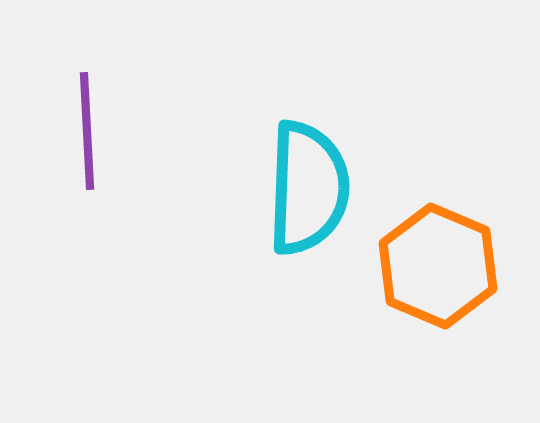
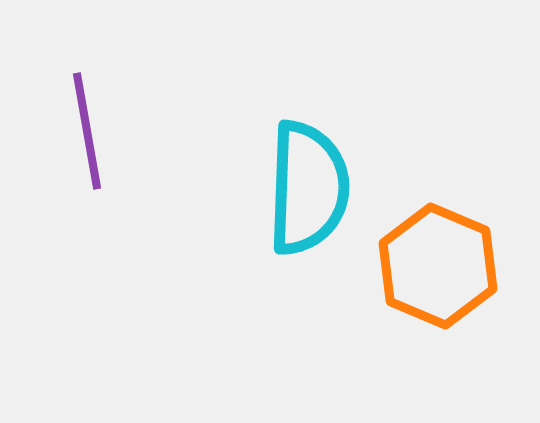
purple line: rotated 7 degrees counterclockwise
